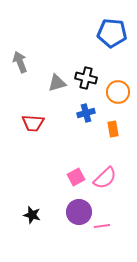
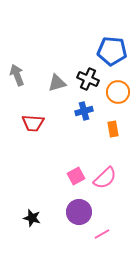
blue pentagon: moved 18 px down
gray arrow: moved 3 px left, 13 px down
black cross: moved 2 px right, 1 px down; rotated 10 degrees clockwise
blue cross: moved 2 px left, 2 px up
pink square: moved 1 px up
black star: moved 3 px down
pink line: moved 8 px down; rotated 21 degrees counterclockwise
